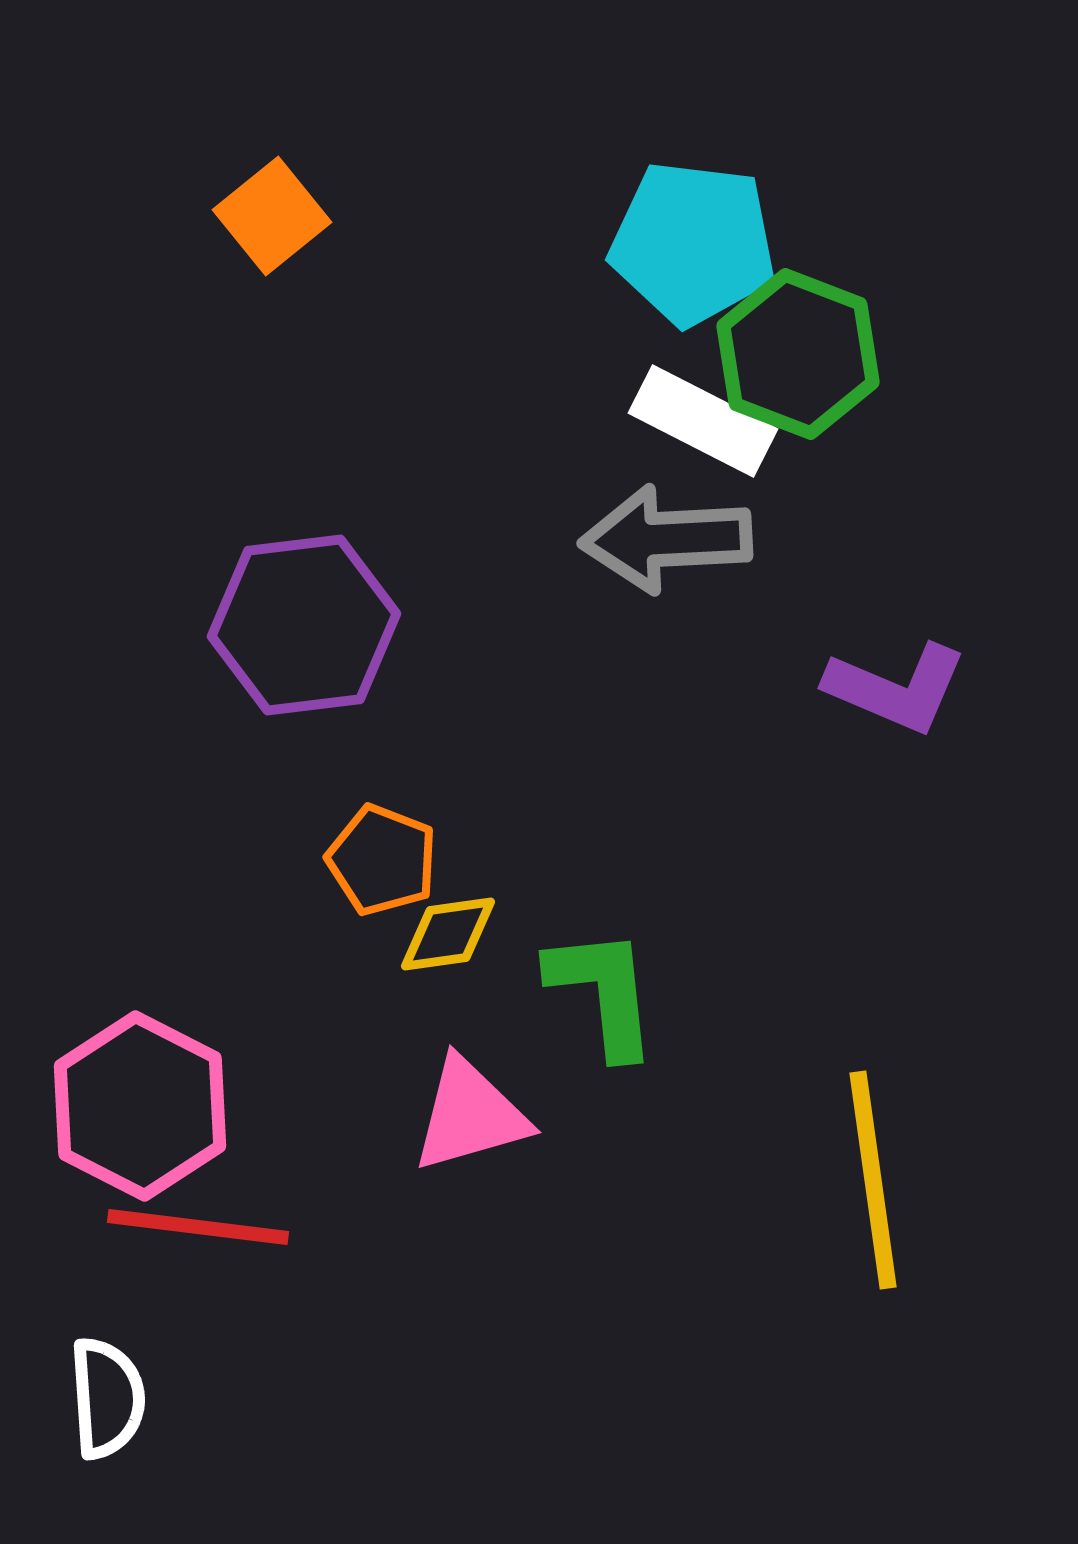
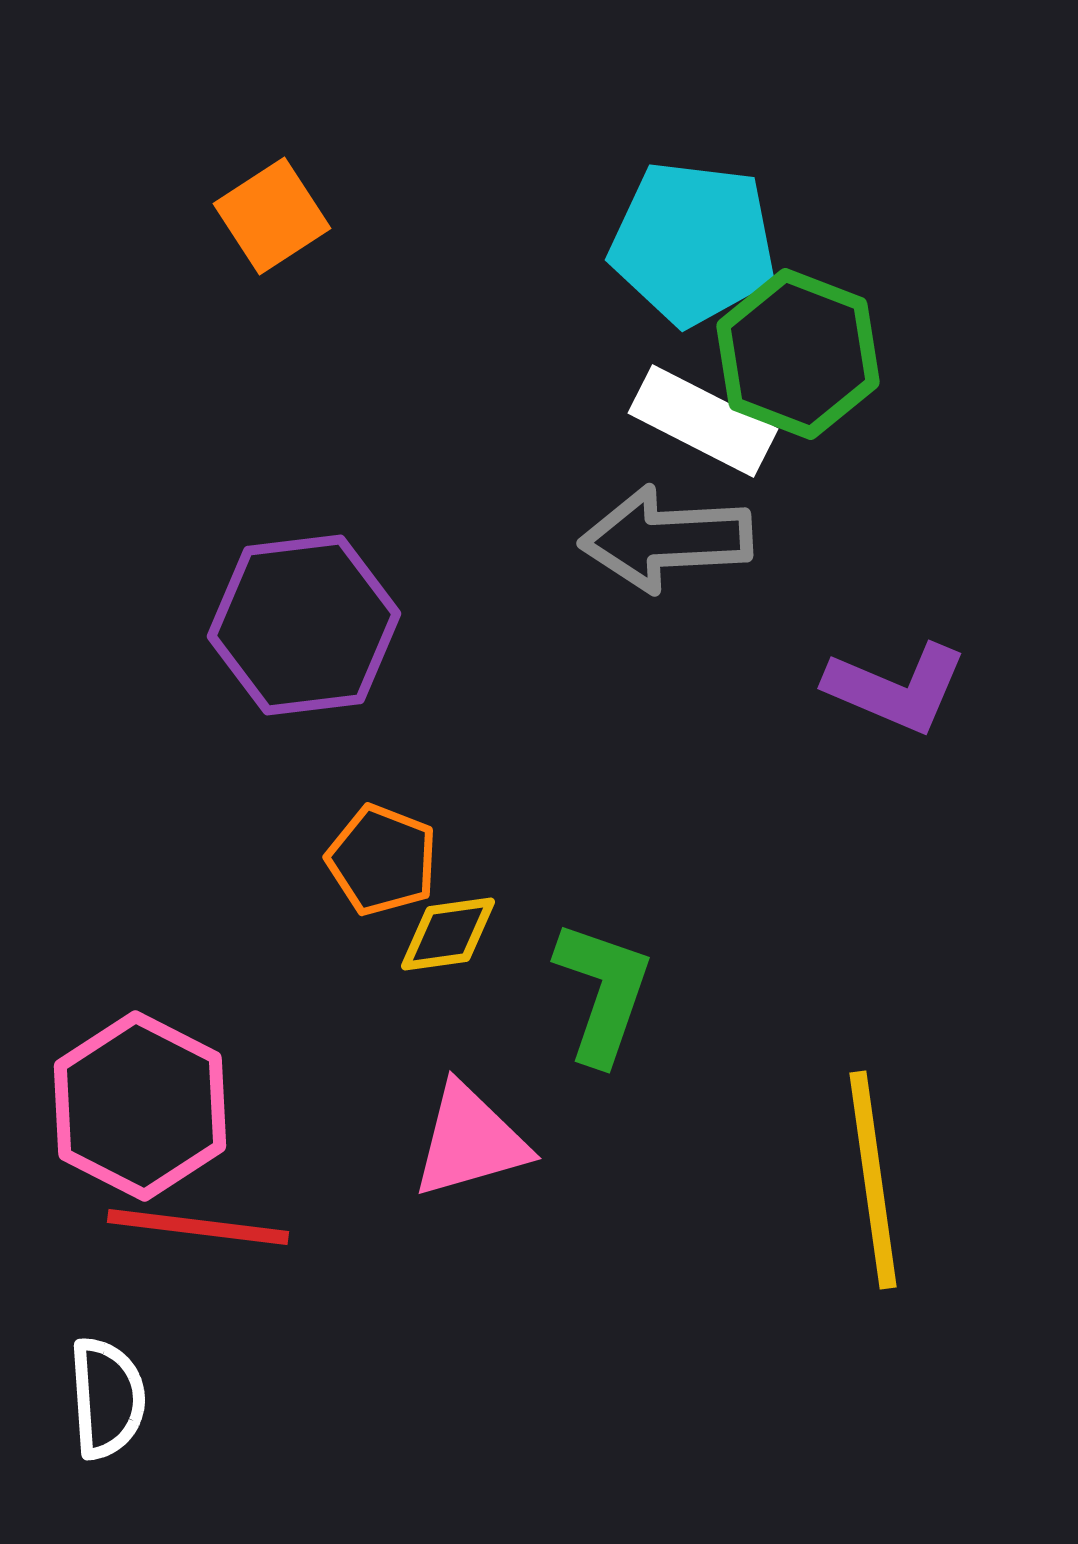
orange square: rotated 6 degrees clockwise
green L-shape: rotated 25 degrees clockwise
pink triangle: moved 26 px down
